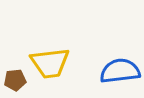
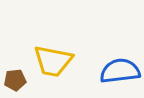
yellow trapezoid: moved 3 px right, 2 px up; rotated 18 degrees clockwise
